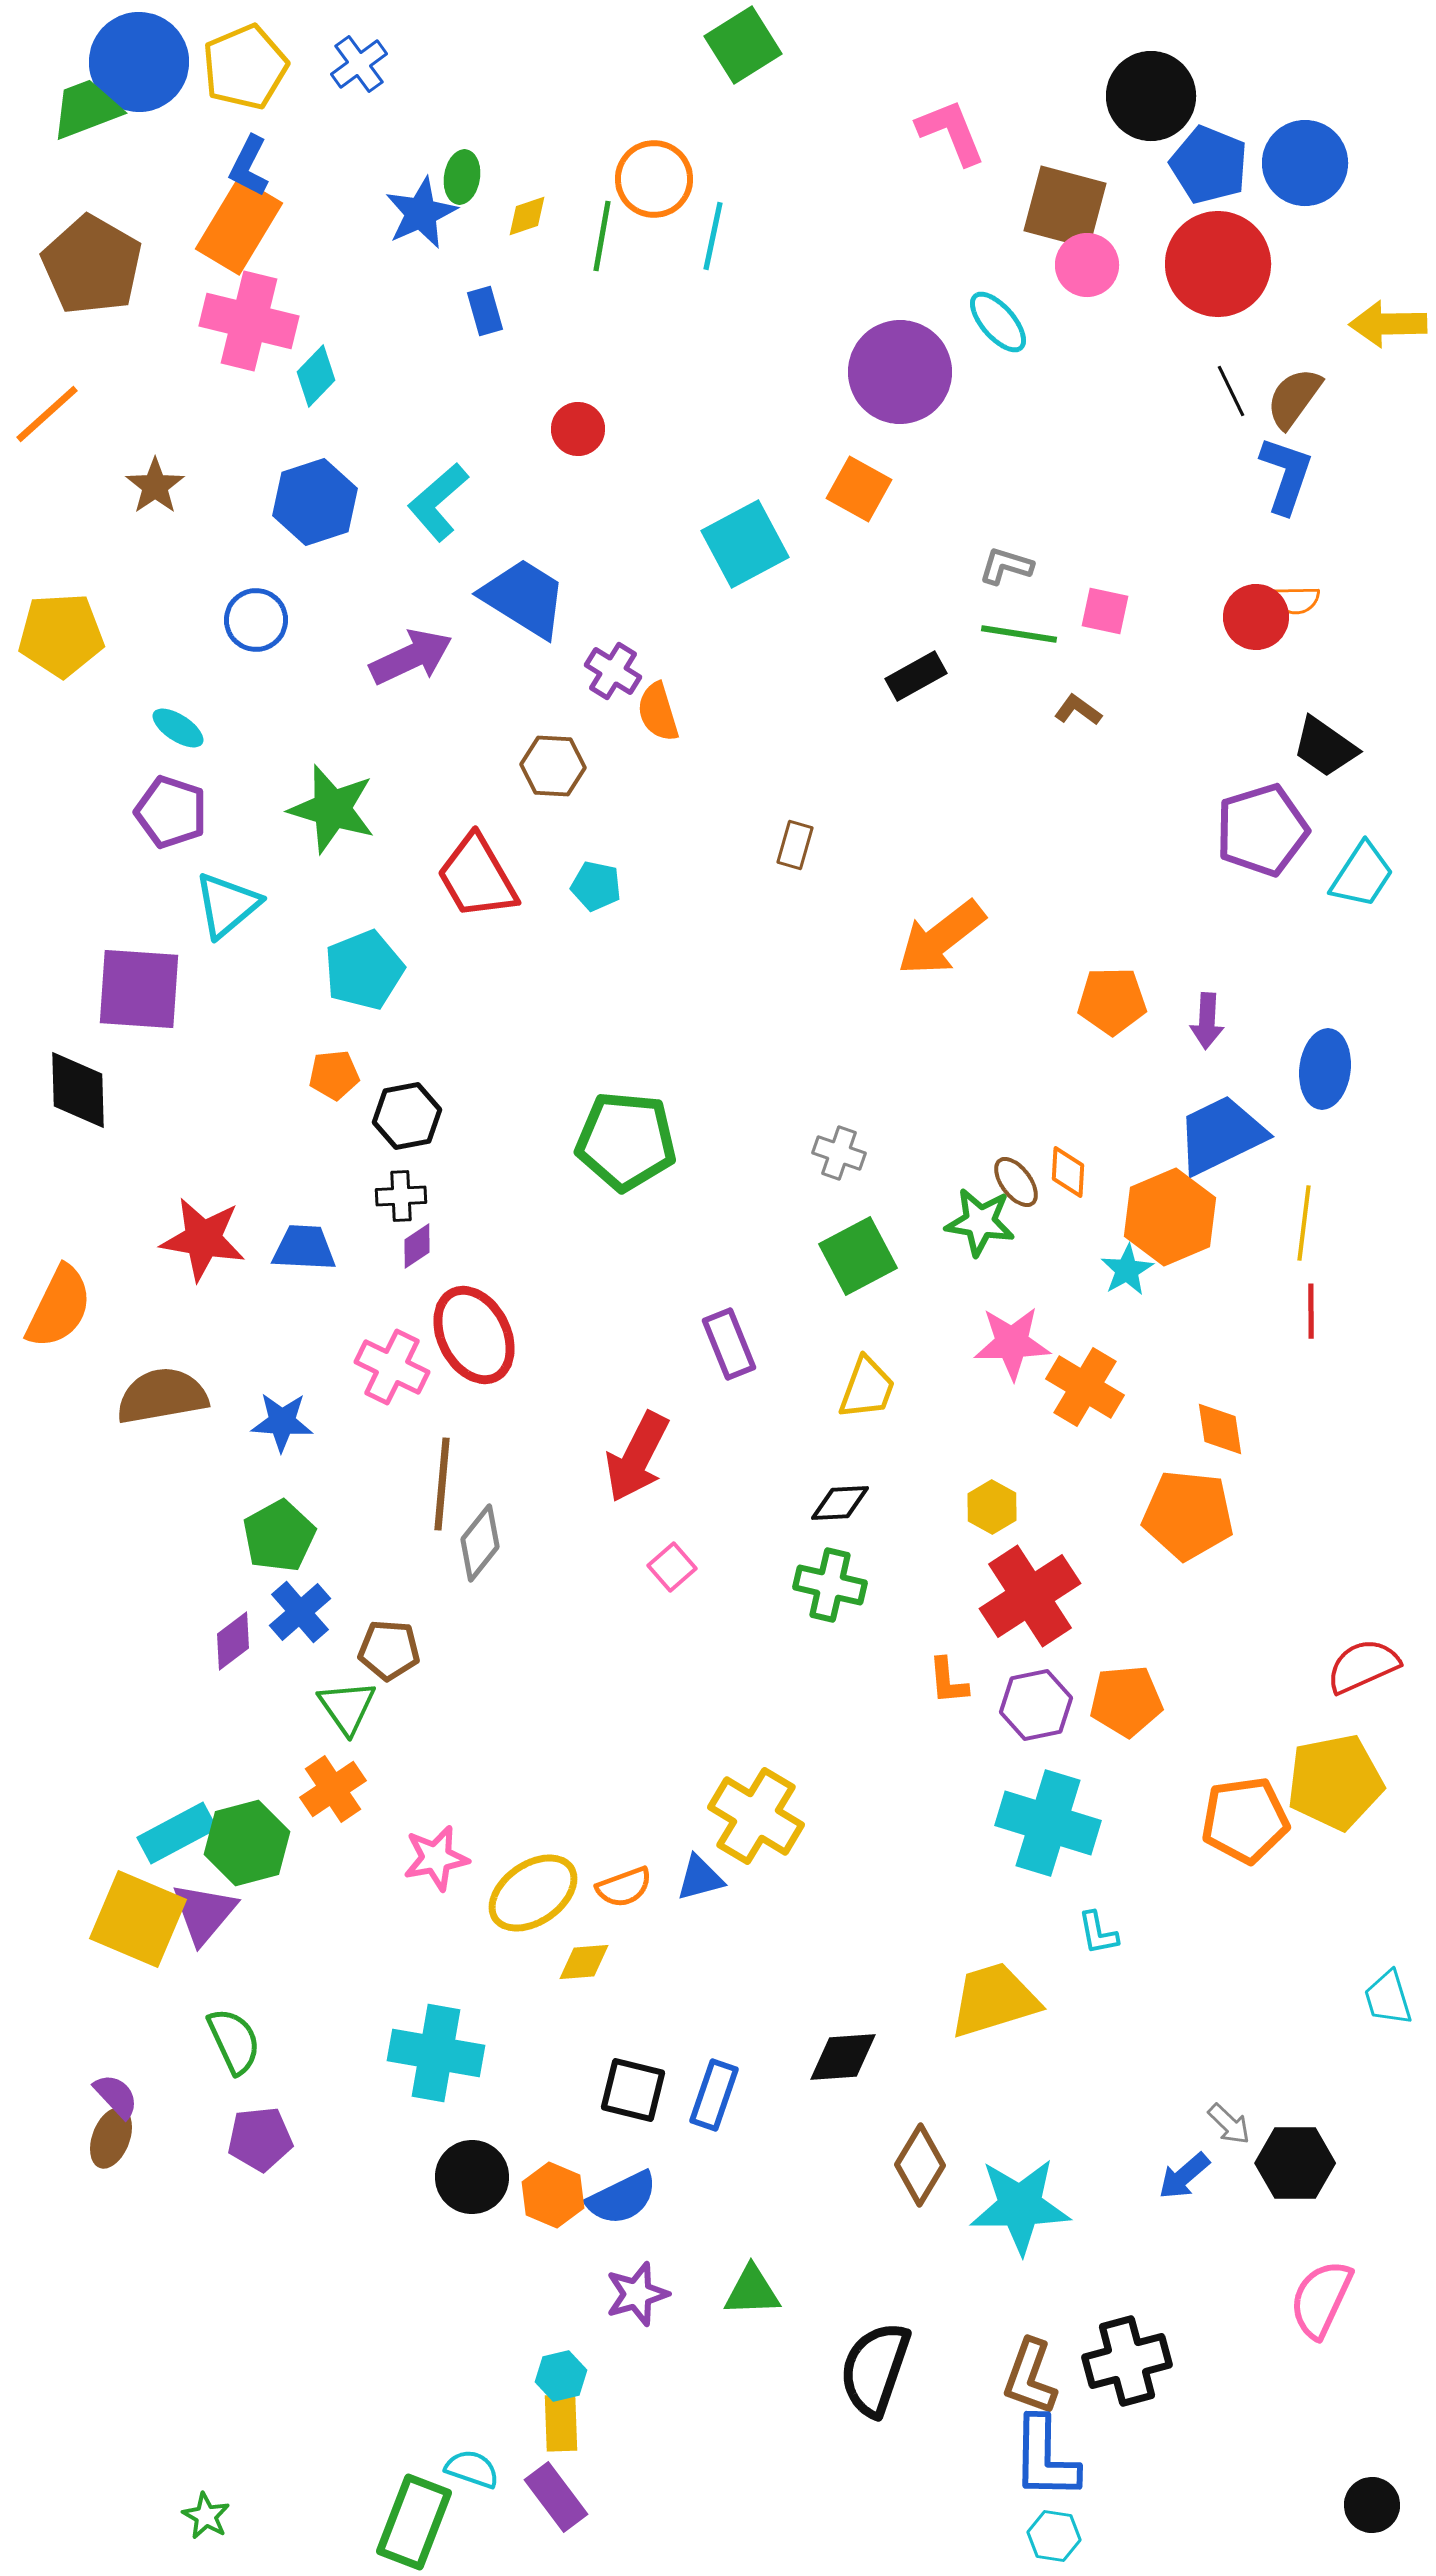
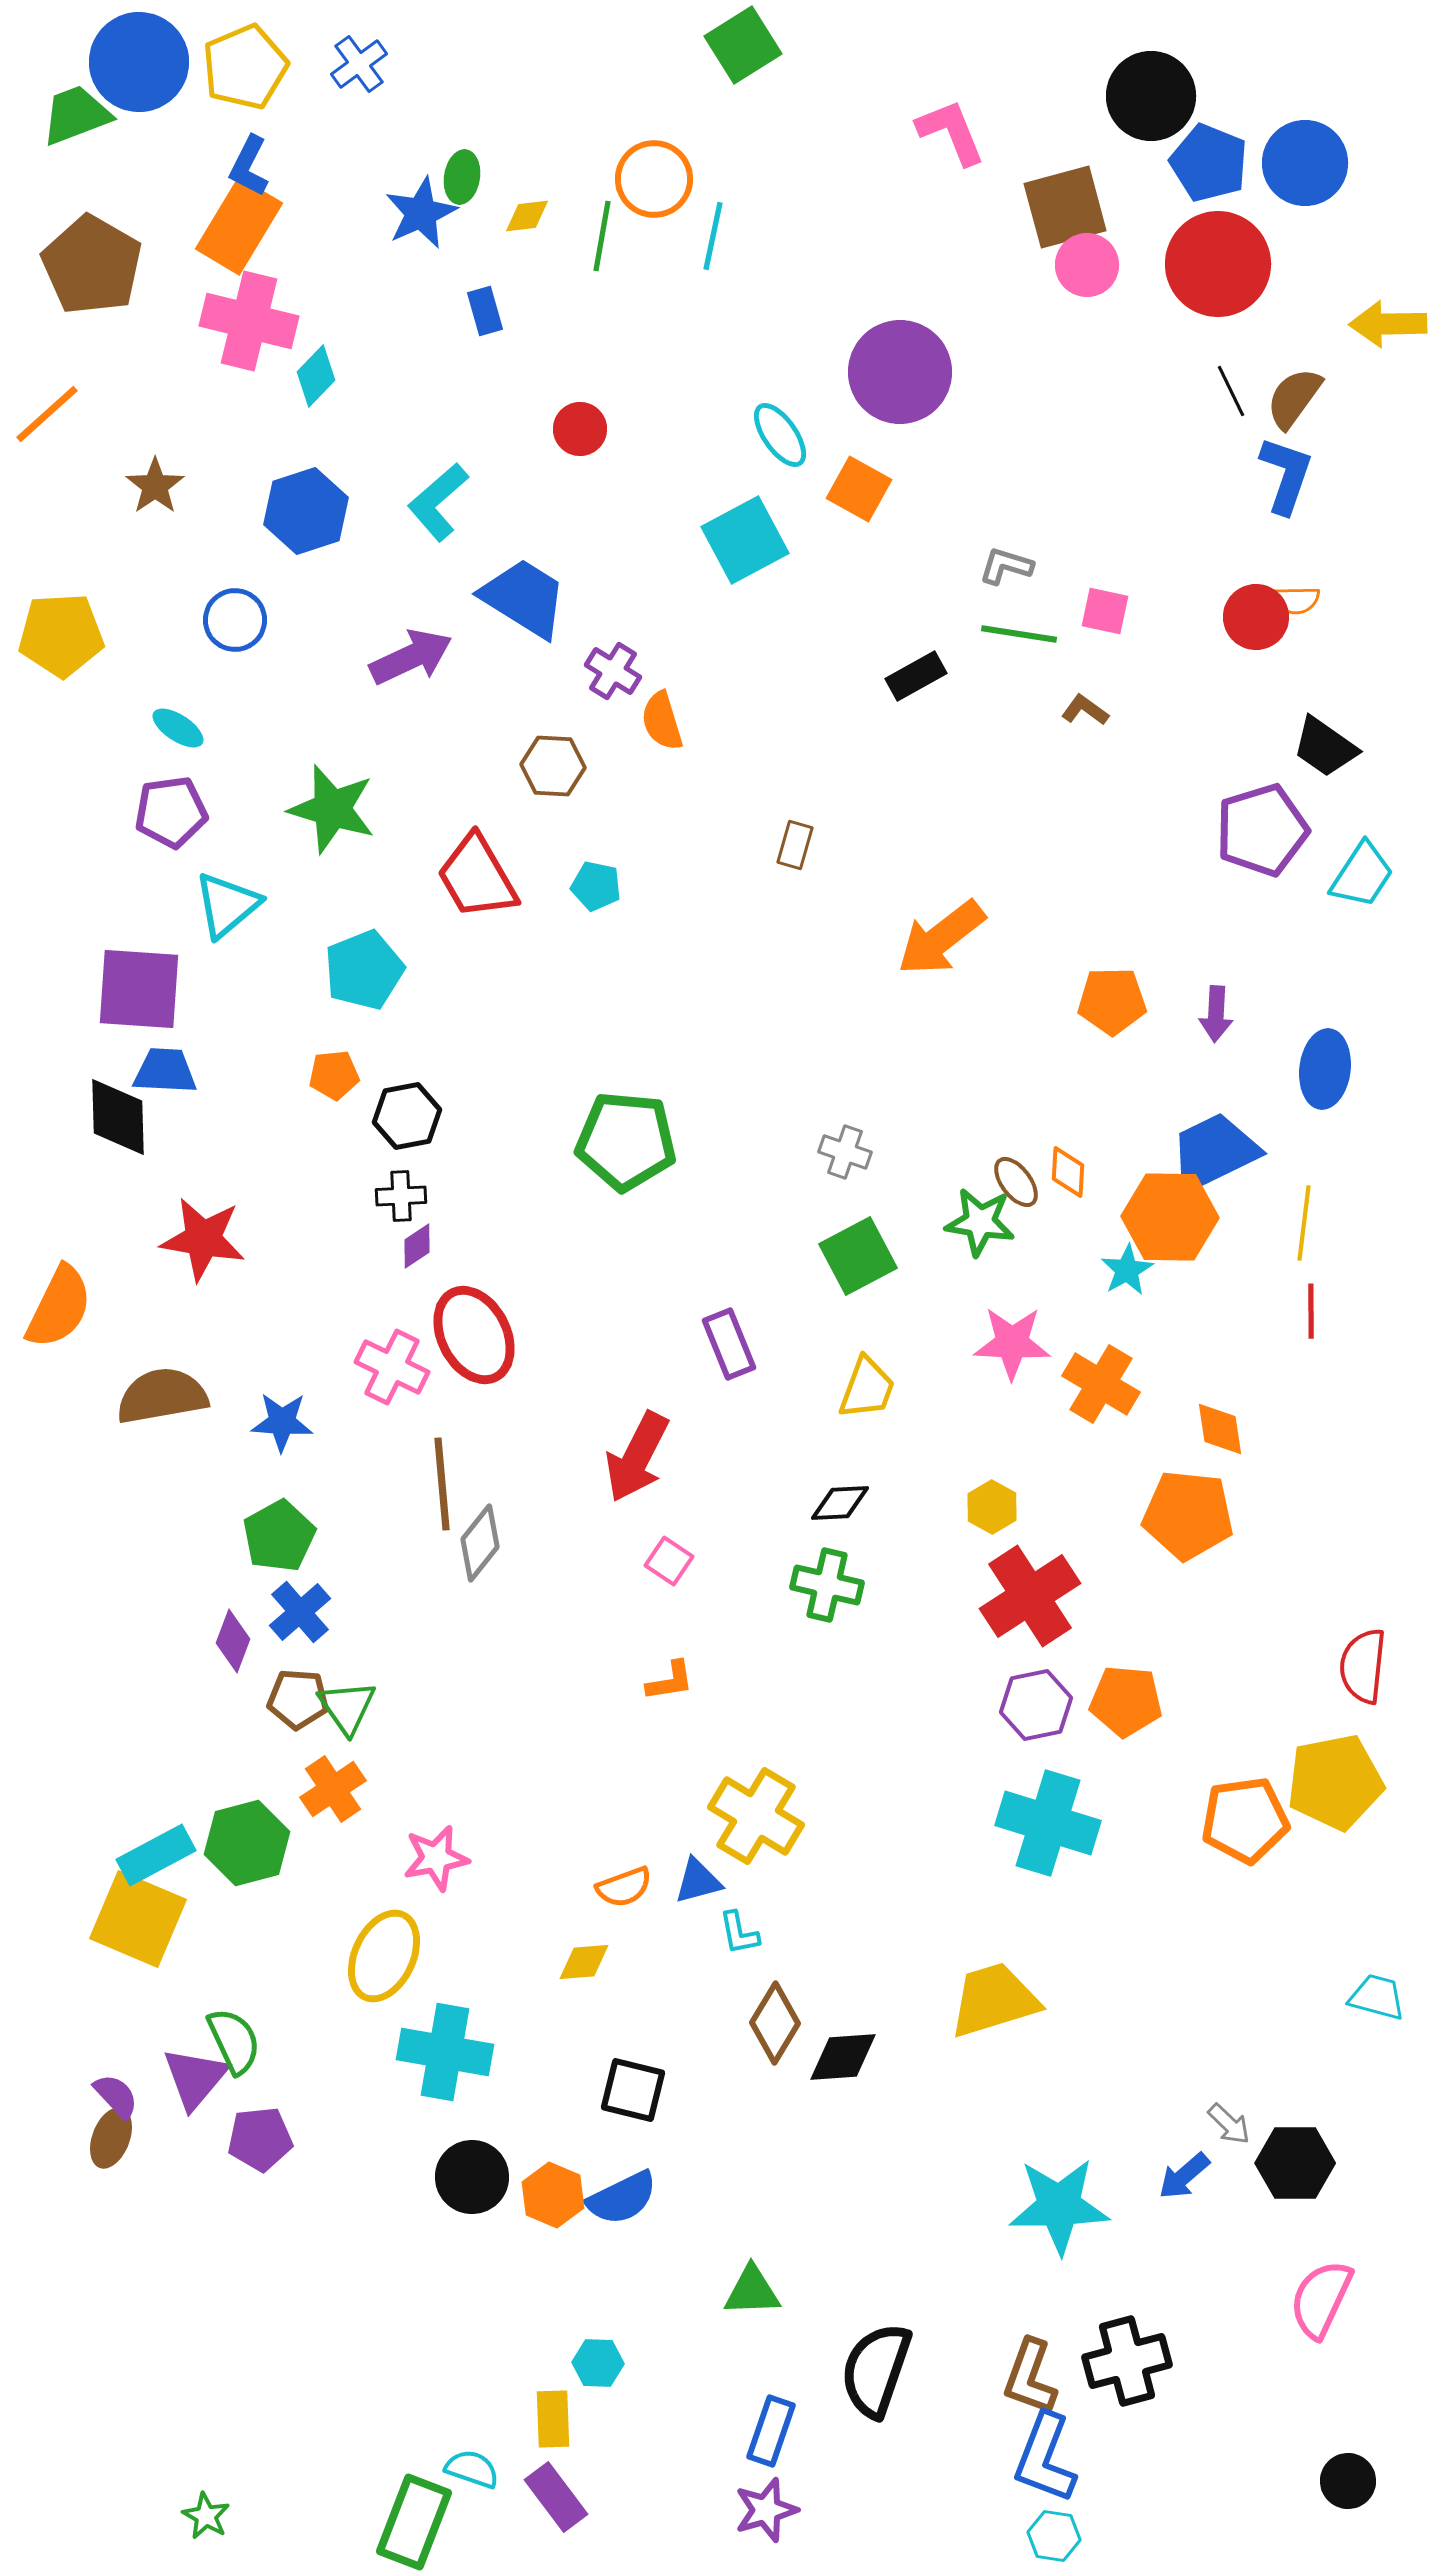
green trapezoid at (86, 109): moved 10 px left, 6 px down
blue pentagon at (1209, 165): moved 2 px up
brown square at (1065, 207): rotated 30 degrees counterclockwise
yellow diamond at (527, 216): rotated 12 degrees clockwise
cyan ellipse at (998, 322): moved 218 px left, 113 px down; rotated 6 degrees clockwise
red circle at (578, 429): moved 2 px right
blue hexagon at (315, 502): moved 9 px left, 9 px down
cyan square at (745, 544): moved 4 px up
blue circle at (256, 620): moved 21 px left
brown L-shape at (1078, 710): moved 7 px right
orange semicircle at (658, 712): moved 4 px right, 9 px down
purple pentagon at (171, 812): rotated 26 degrees counterclockwise
purple arrow at (1207, 1021): moved 9 px right, 7 px up
black diamond at (78, 1090): moved 40 px right, 27 px down
blue trapezoid at (1221, 1135): moved 7 px left, 17 px down
gray cross at (839, 1153): moved 6 px right, 1 px up
orange hexagon at (1170, 1217): rotated 24 degrees clockwise
blue trapezoid at (304, 1248): moved 139 px left, 177 px up
pink star at (1012, 1343): rotated 4 degrees clockwise
orange cross at (1085, 1387): moved 16 px right, 3 px up
brown line at (442, 1484): rotated 10 degrees counterclockwise
pink square at (672, 1567): moved 3 px left, 6 px up; rotated 15 degrees counterclockwise
green cross at (830, 1585): moved 3 px left
purple diamond at (233, 1641): rotated 32 degrees counterclockwise
brown pentagon at (389, 1650): moved 91 px left, 49 px down
red semicircle at (1363, 1666): rotated 60 degrees counterclockwise
orange L-shape at (948, 1681): moved 278 px left; rotated 94 degrees counterclockwise
orange pentagon at (1126, 1701): rotated 10 degrees clockwise
cyan rectangle at (177, 1833): moved 21 px left, 22 px down
blue triangle at (700, 1878): moved 2 px left, 3 px down
yellow ellipse at (533, 1893): moved 149 px left, 63 px down; rotated 30 degrees counterclockwise
purple triangle at (204, 1913): moved 9 px left, 165 px down
cyan L-shape at (1098, 1933): moved 359 px left
cyan trapezoid at (1388, 1998): moved 11 px left, 1 px up; rotated 122 degrees clockwise
cyan cross at (436, 2053): moved 9 px right, 1 px up
blue rectangle at (714, 2095): moved 57 px right, 336 px down
brown diamond at (920, 2165): moved 145 px left, 142 px up
cyan star at (1020, 2206): moved 39 px right
purple star at (637, 2294): moved 129 px right, 216 px down
black semicircle at (875, 2369): moved 1 px right, 1 px down
cyan hexagon at (561, 2376): moved 37 px right, 13 px up; rotated 15 degrees clockwise
yellow rectangle at (561, 2423): moved 8 px left, 4 px up
blue L-shape at (1045, 2458): rotated 20 degrees clockwise
black circle at (1372, 2505): moved 24 px left, 24 px up
